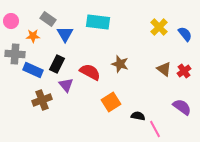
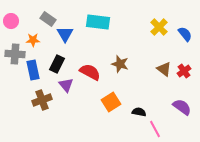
orange star: moved 4 px down
blue rectangle: rotated 54 degrees clockwise
black semicircle: moved 1 px right, 4 px up
